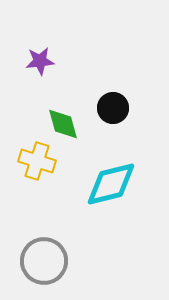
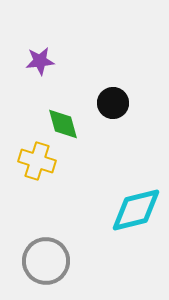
black circle: moved 5 px up
cyan diamond: moved 25 px right, 26 px down
gray circle: moved 2 px right
